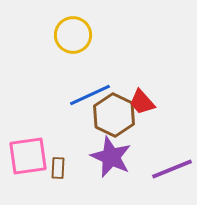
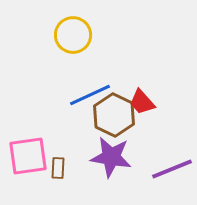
purple star: rotated 15 degrees counterclockwise
